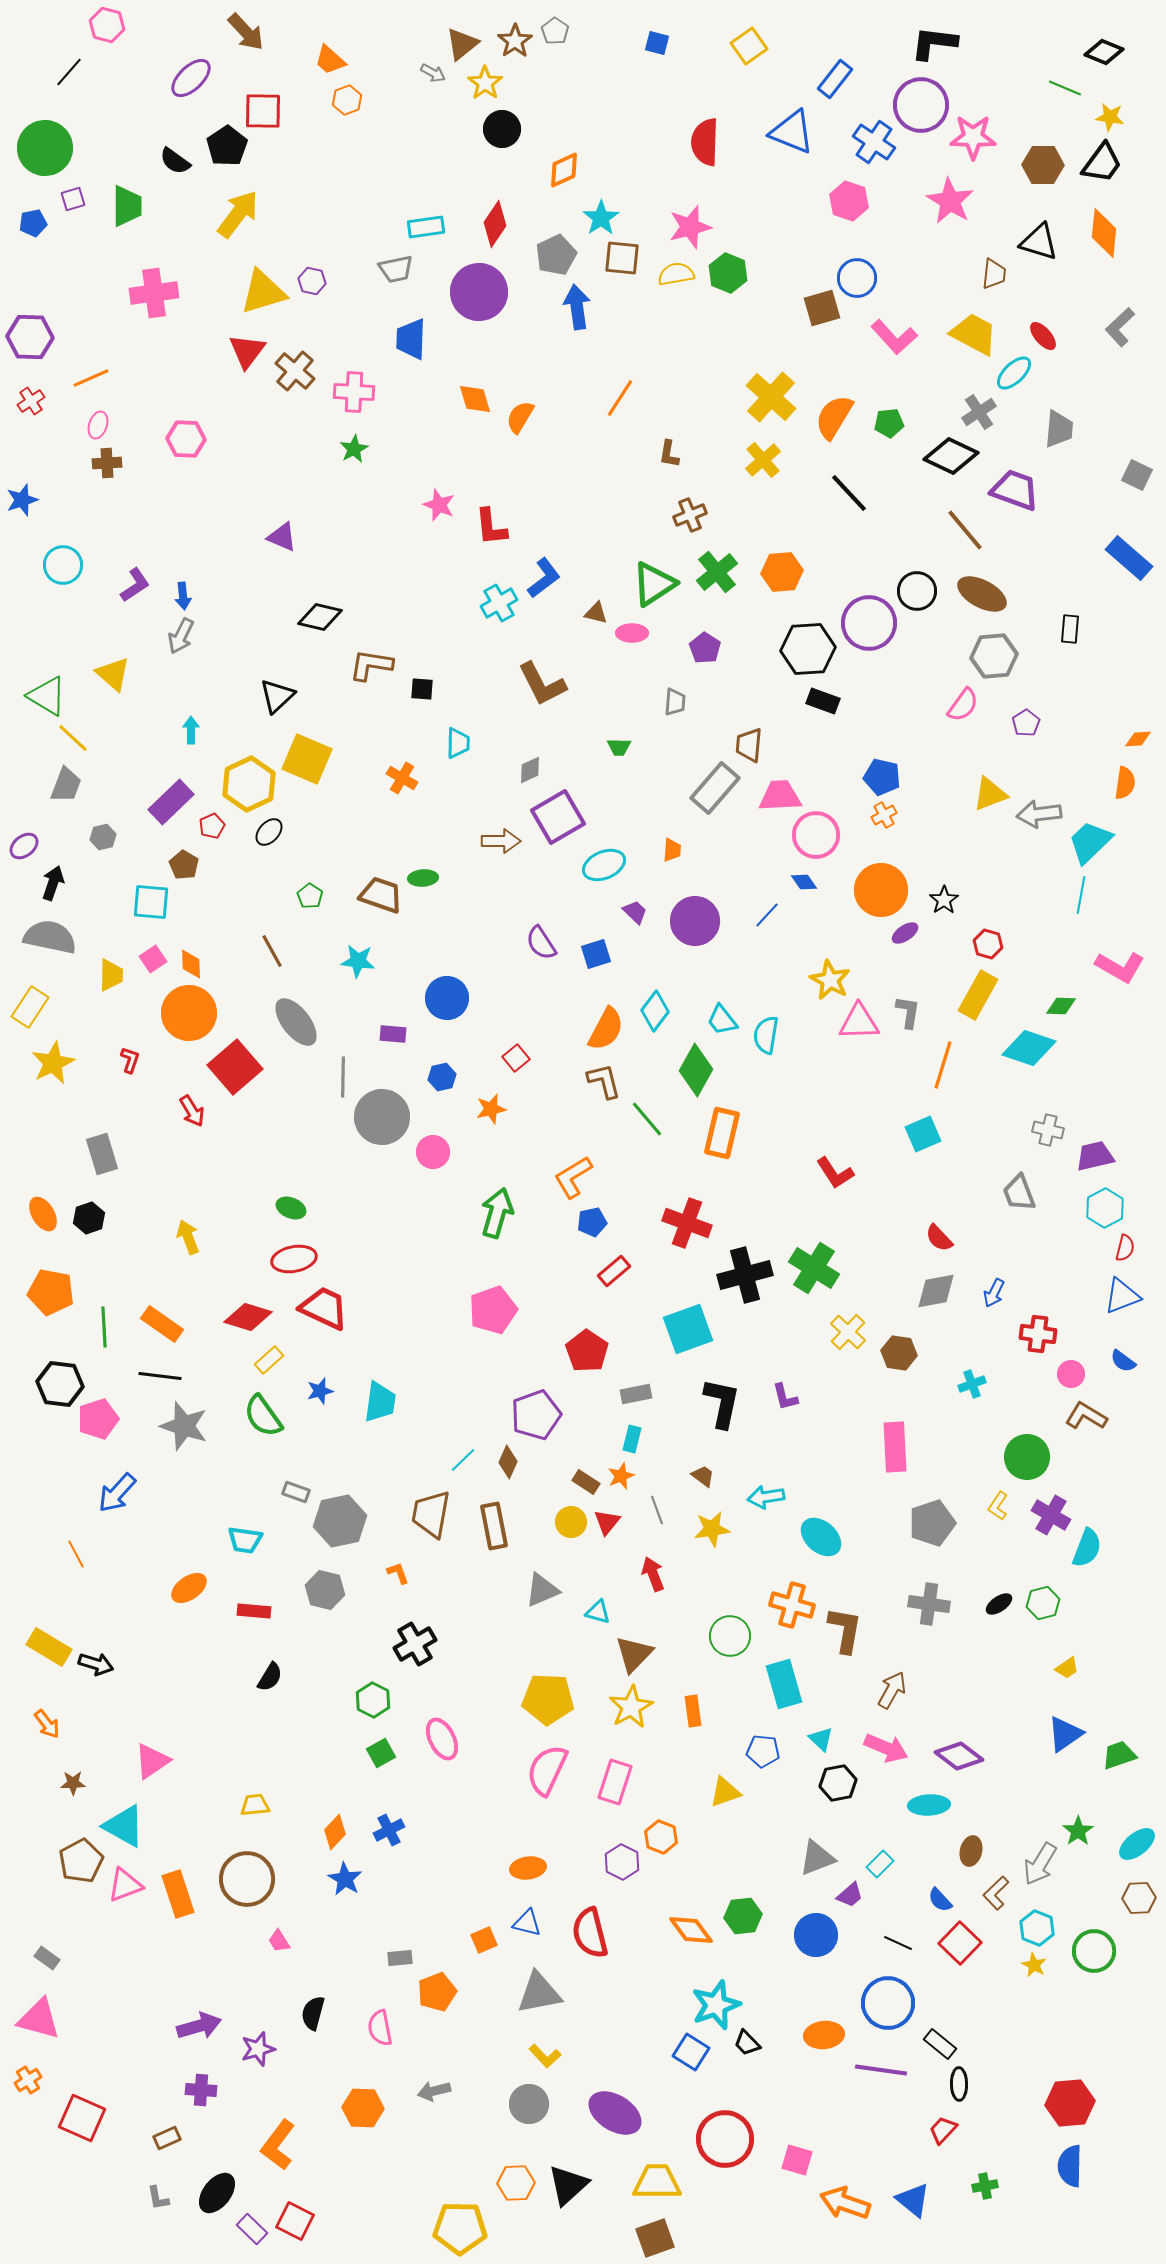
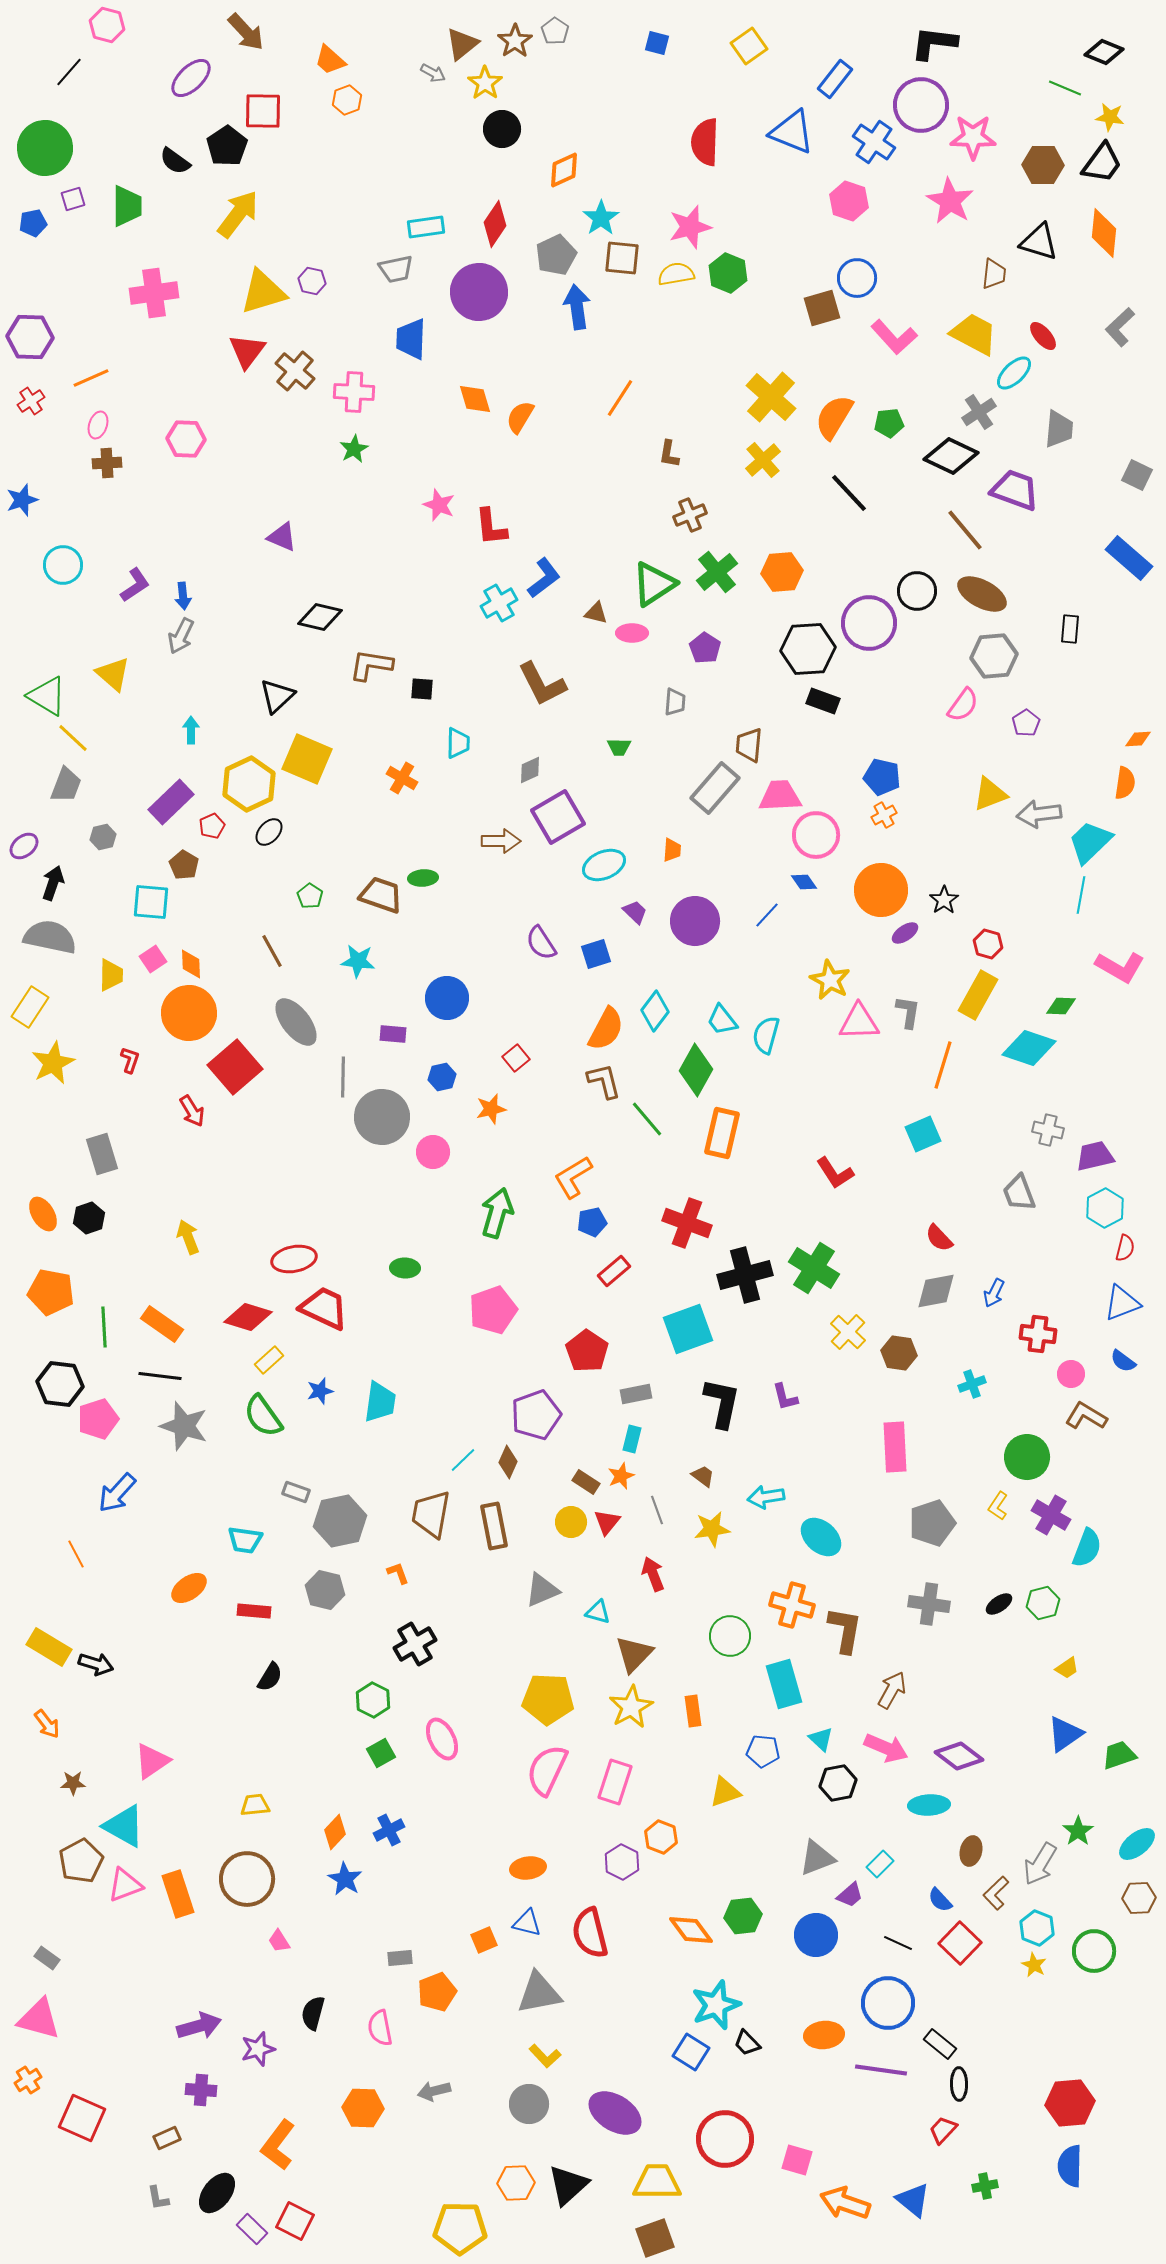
cyan semicircle at (766, 1035): rotated 6 degrees clockwise
green ellipse at (291, 1208): moved 114 px right, 60 px down; rotated 20 degrees counterclockwise
blue triangle at (1122, 1296): moved 7 px down
